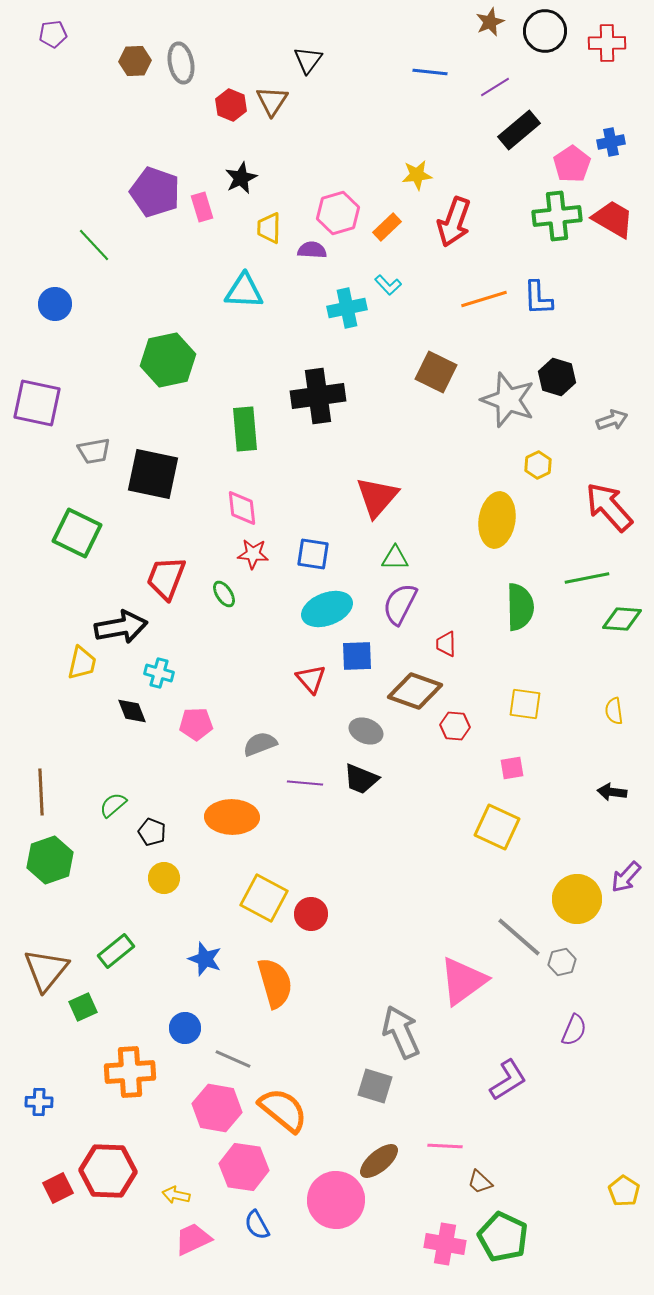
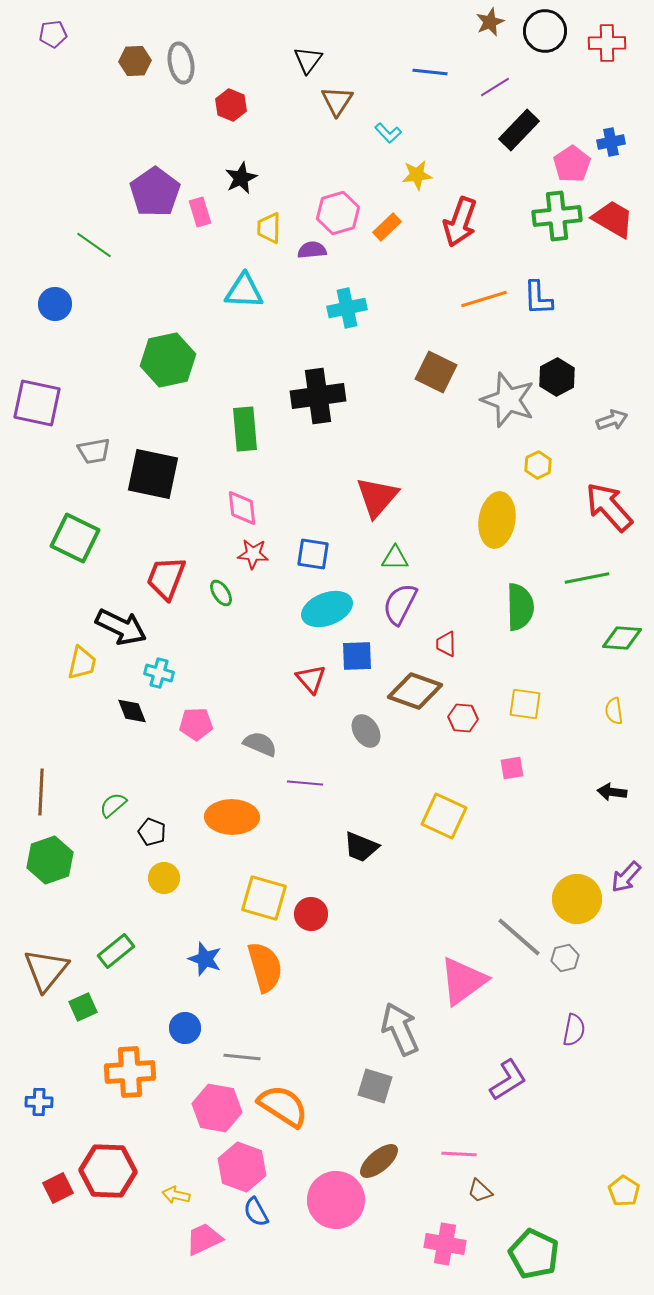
brown triangle at (272, 101): moved 65 px right
black rectangle at (519, 130): rotated 6 degrees counterclockwise
purple pentagon at (155, 192): rotated 18 degrees clockwise
pink rectangle at (202, 207): moved 2 px left, 5 px down
red arrow at (454, 222): moved 6 px right
green line at (94, 245): rotated 12 degrees counterclockwise
purple semicircle at (312, 250): rotated 8 degrees counterclockwise
cyan L-shape at (388, 285): moved 152 px up
black hexagon at (557, 377): rotated 15 degrees clockwise
green square at (77, 533): moved 2 px left, 5 px down
green ellipse at (224, 594): moved 3 px left, 1 px up
green diamond at (622, 619): moved 19 px down
black arrow at (121, 627): rotated 36 degrees clockwise
red hexagon at (455, 726): moved 8 px right, 8 px up
gray ellipse at (366, 731): rotated 36 degrees clockwise
gray semicircle at (260, 744): rotated 44 degrees clockwise
black trapezoid at (361, 779): moved 68 px down
brown line at (41, 792): rotated 6 degrees clockwise
yellow square at (497, 827): moved 53 px left, 11 px up
yellow square at (264, 898): rotated 12 degrees counterclockwise
gray hexagon at (562, 962): moved 3 px right, 4 px up
orange semicircle at (275, 983): moved 10 px left, 16 px up
purple semicircle at (574, 1030): rotated 12 degrees counterclockwise
gray arrow at (401, 1032): moved 1 px left, 3 px up
gray line at (233, 1059): moved 9 px right, 2 px up; rotated 18 degrees counterclockwise
orange semicircle at (283, 1110): moved 4 px up; rotated 6 degrees counterclockwise
pink line at (445, 1146): moved 14 px right, 8 px down
pink hexagon at (244, 1167): moved 2 px left; rotated 12 degrees clockwise
brown trapezoid at (480, 1182): moved 9 px down
blue semicircle at (257, 1225): moved 1 px left, 13 px up
green pentagon at (503, 1237): moved 31 px right, 17 px down
pink trapezoid at (193, 1239): moved 11 px right
